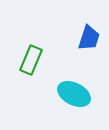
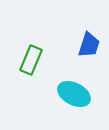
blue trapezoid: moved 7 px down
